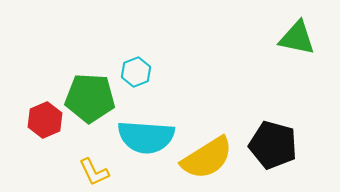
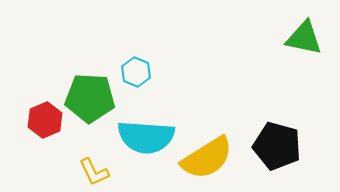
green triangle: moved 7 px right
cyan hexagon: rotated 16 degrees counterclockwise
black pentagon: moved 4 px right, 1 px down
